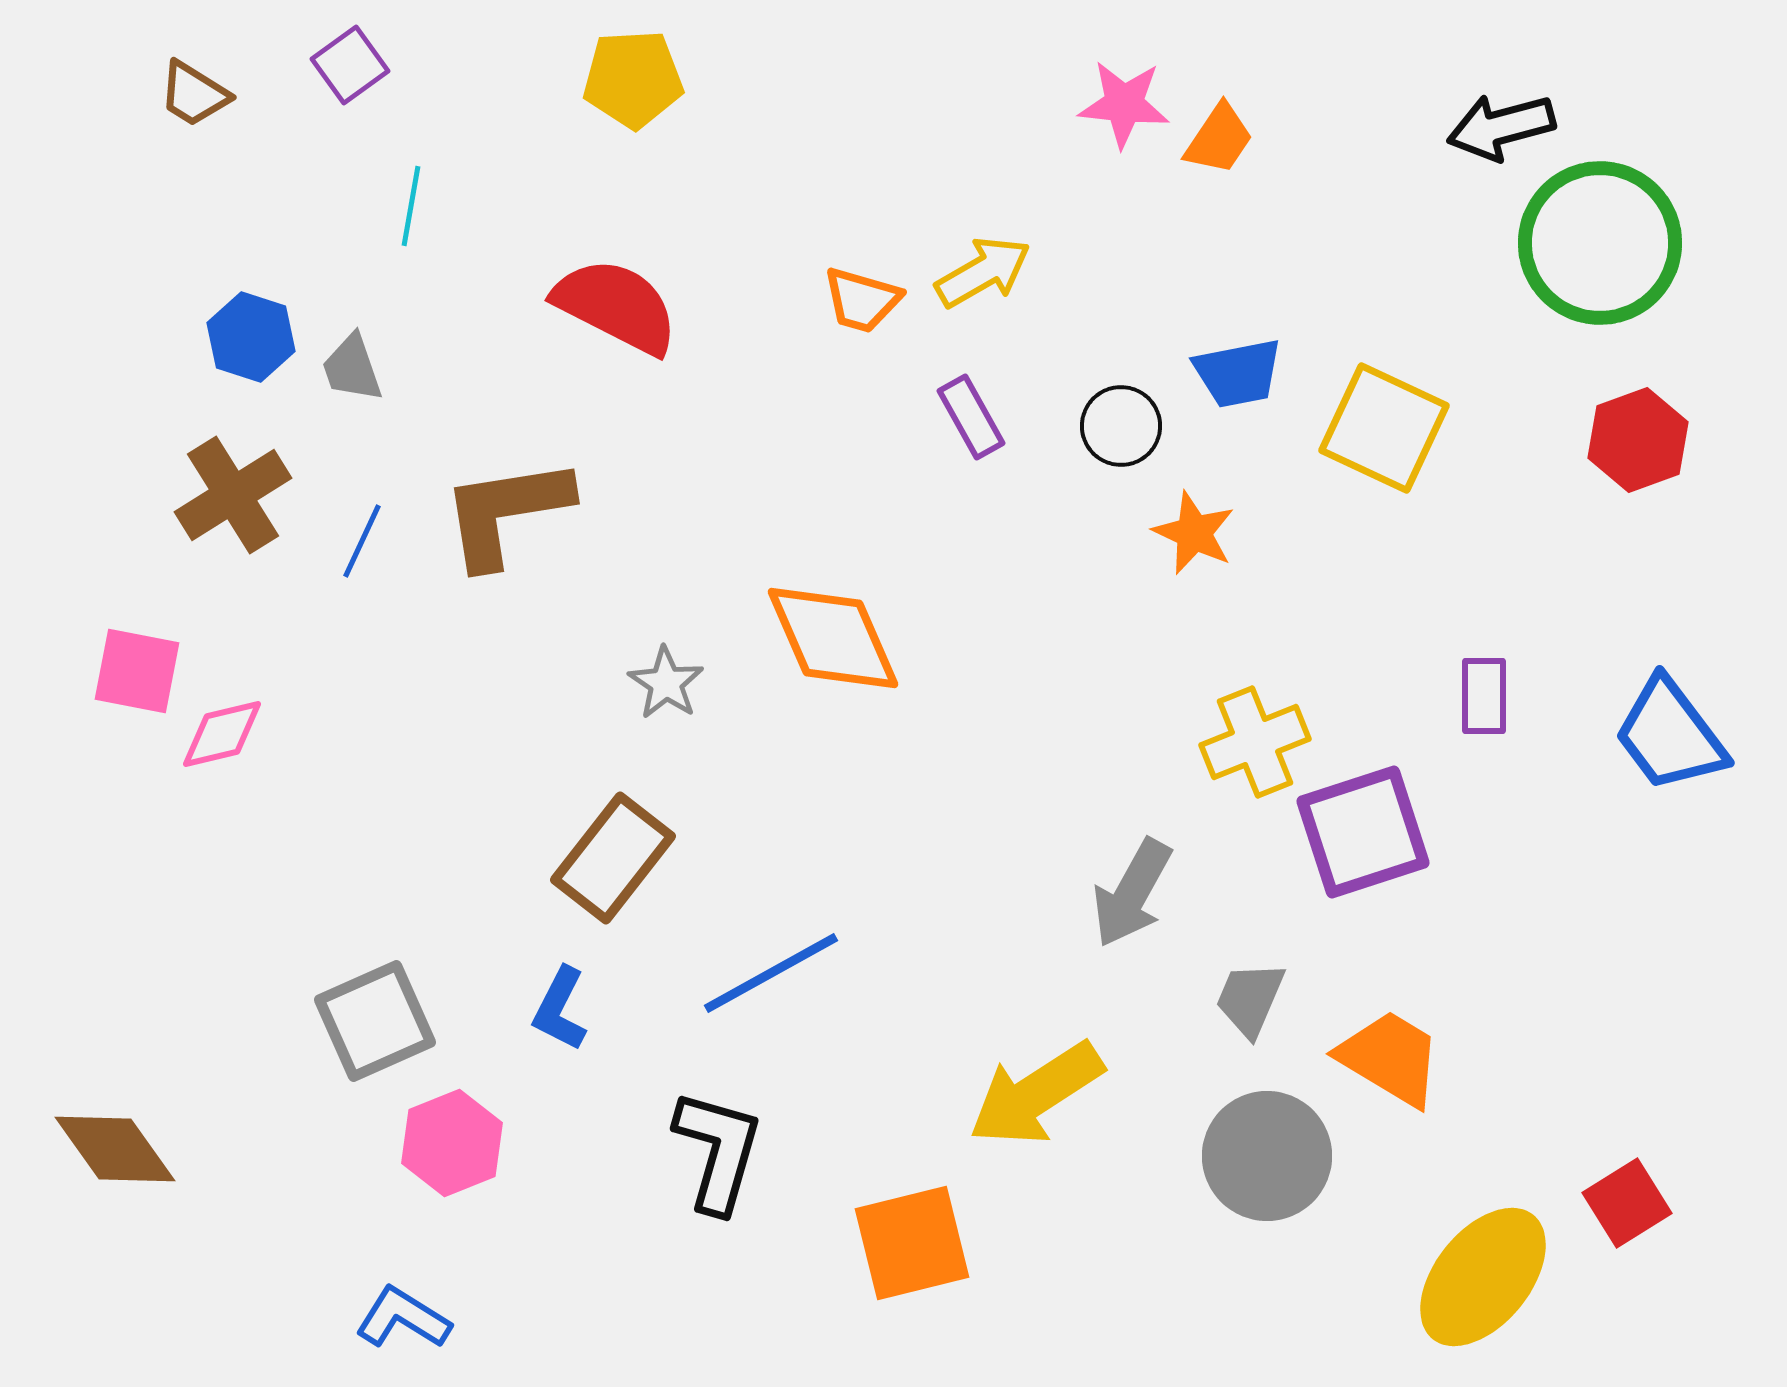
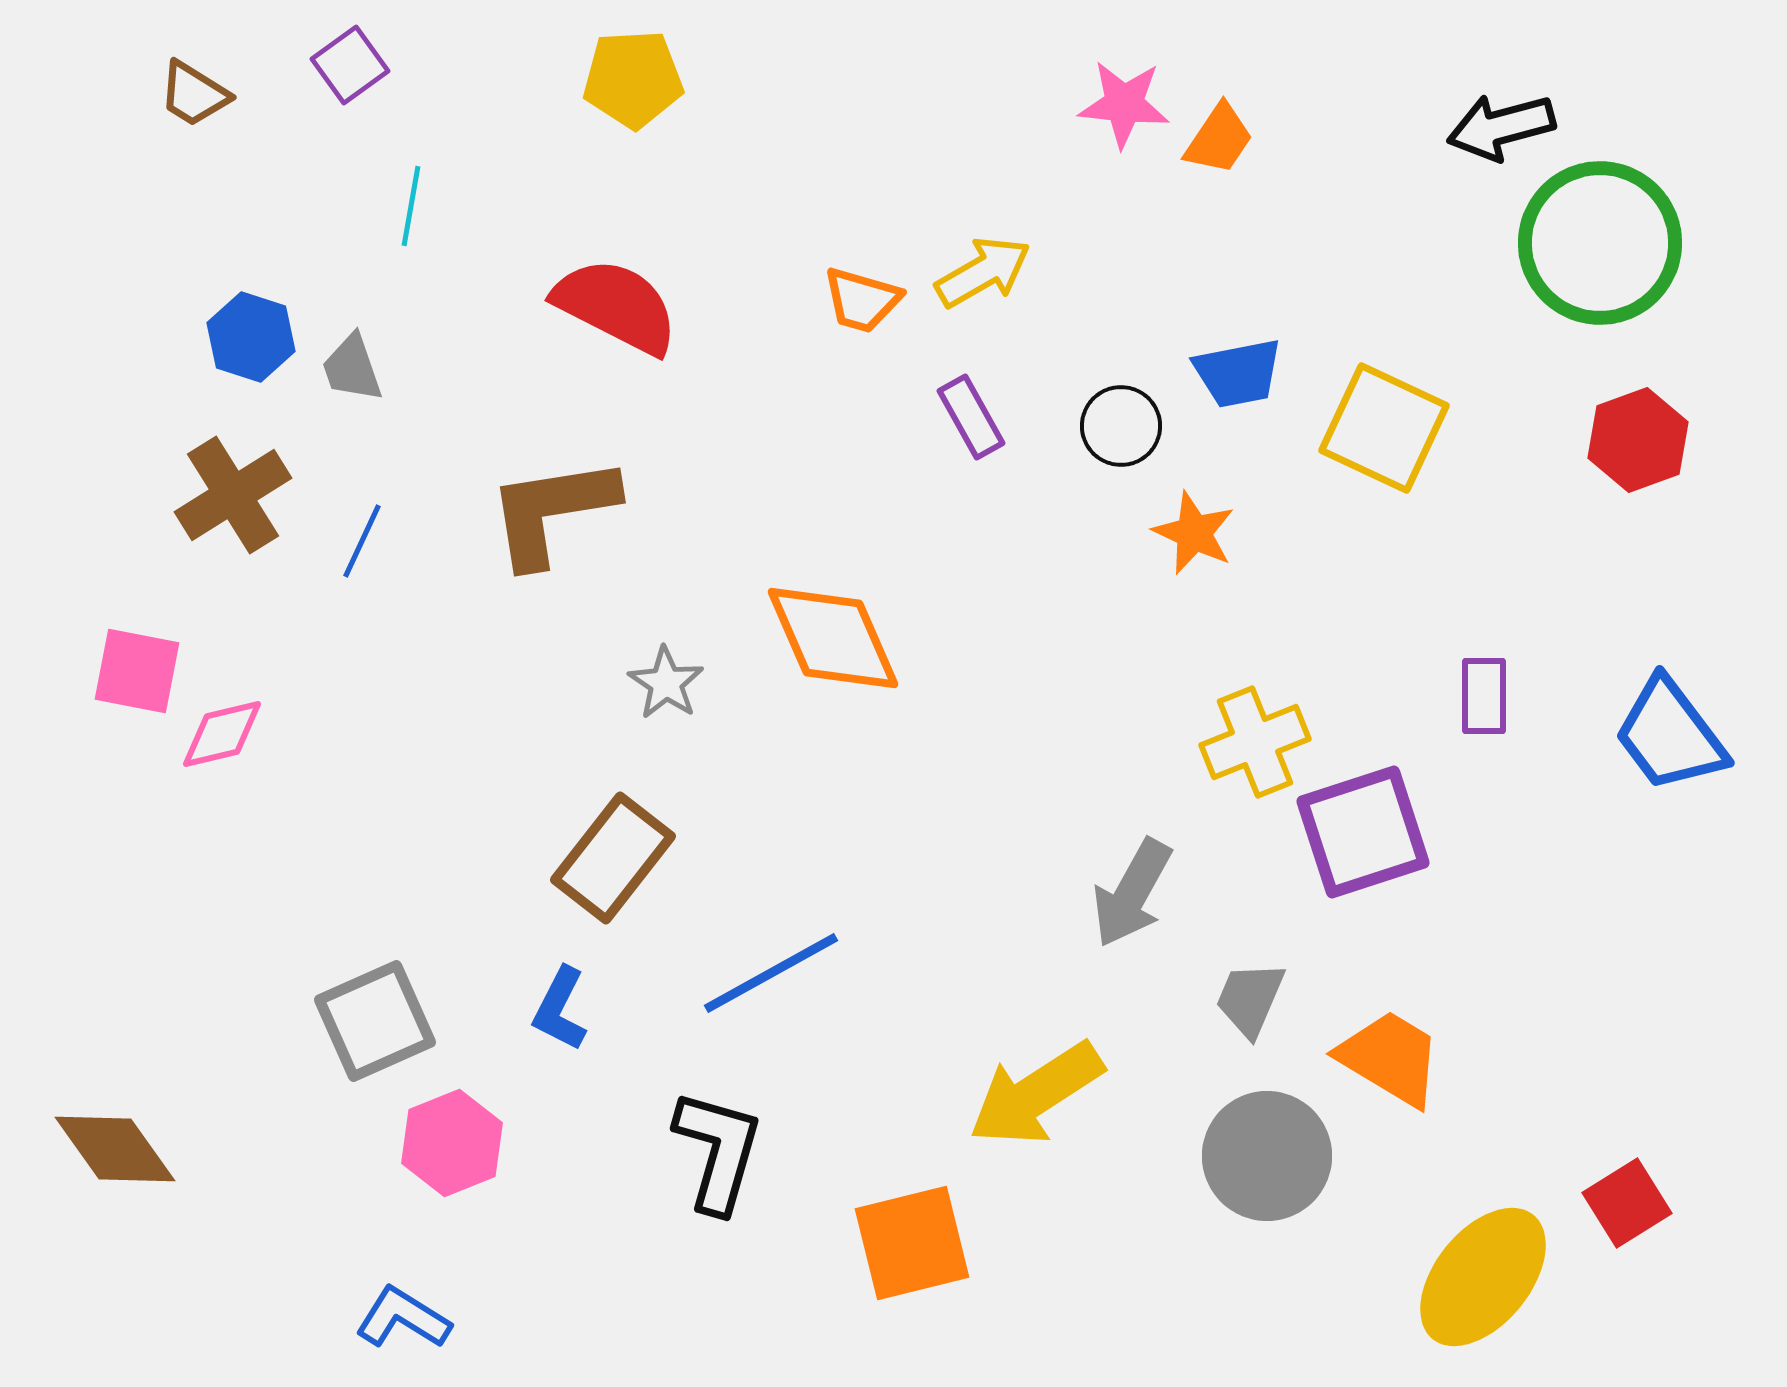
brown L-shape at (506, 512): moved 46 px right, 1 px up
